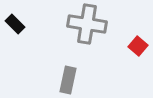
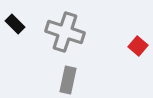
gray cross: moved 22 px left, 8 px down; rotated 9 degrees clockwise
